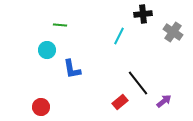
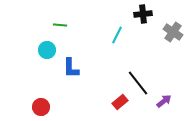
cyan line: moved 2 px left, 1 px up
blue L-shape: moved 1 px left, 1 px up; rotated 10 degrees clockwise
